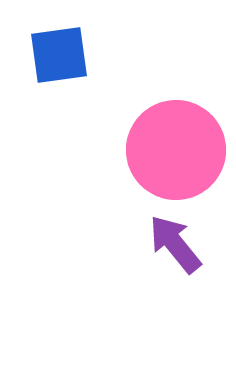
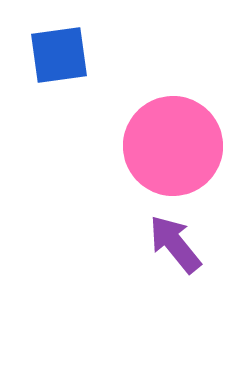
pink circle: moved 3 px left, 4 px up
